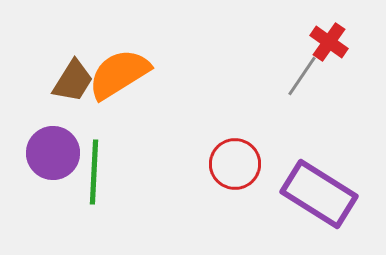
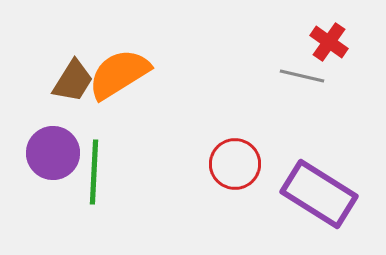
gray line: rotated 69 degrees clockwise
